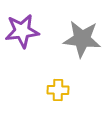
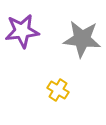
yellow cross: rotated 30 degrees clockwise
